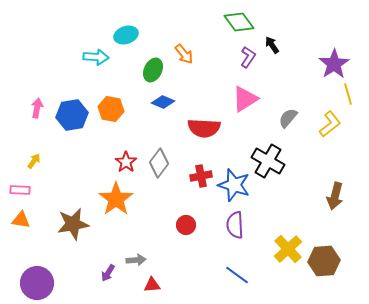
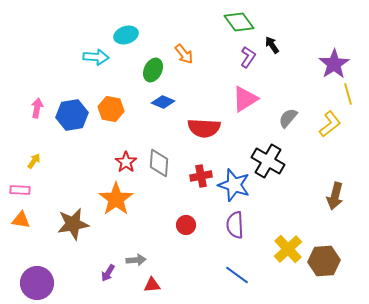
gray diamond: rotated 32 degrees counterclockwise
